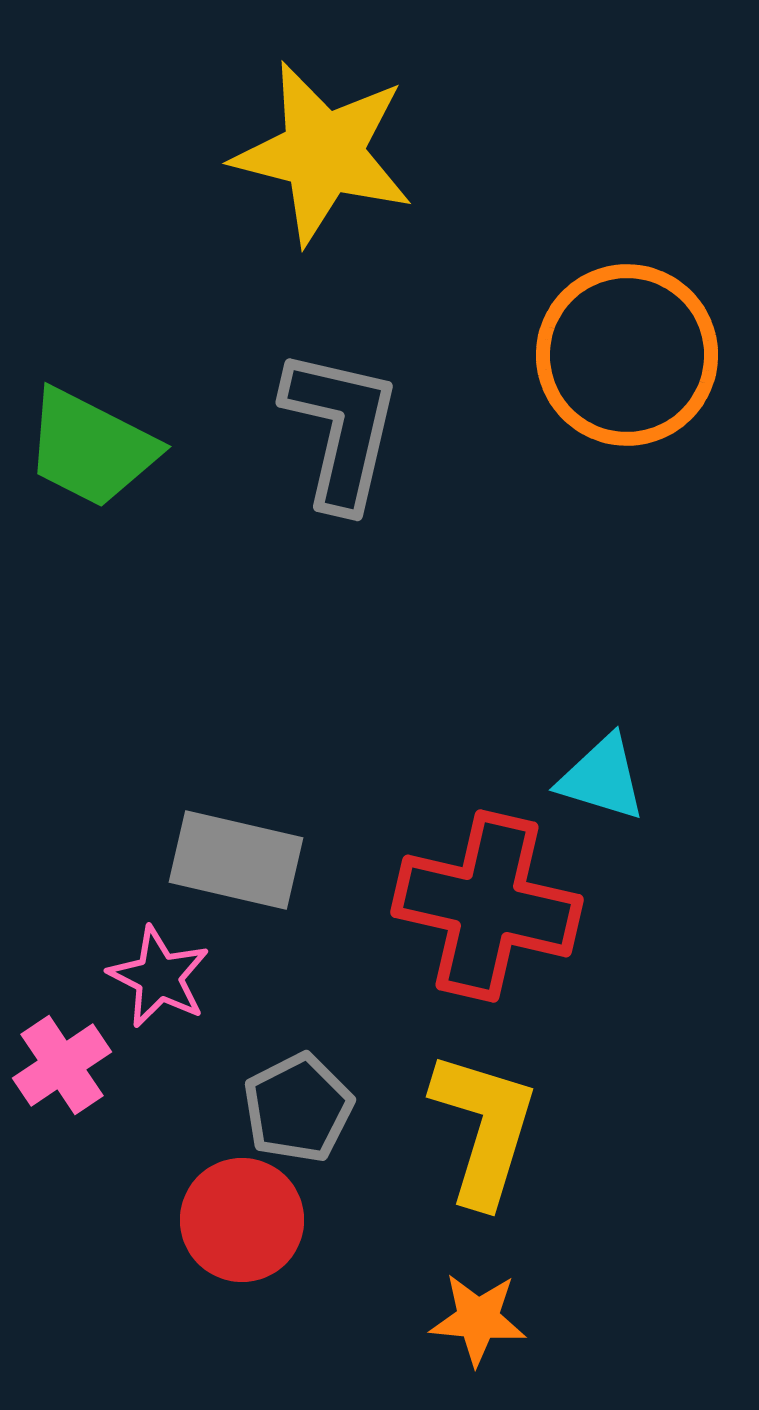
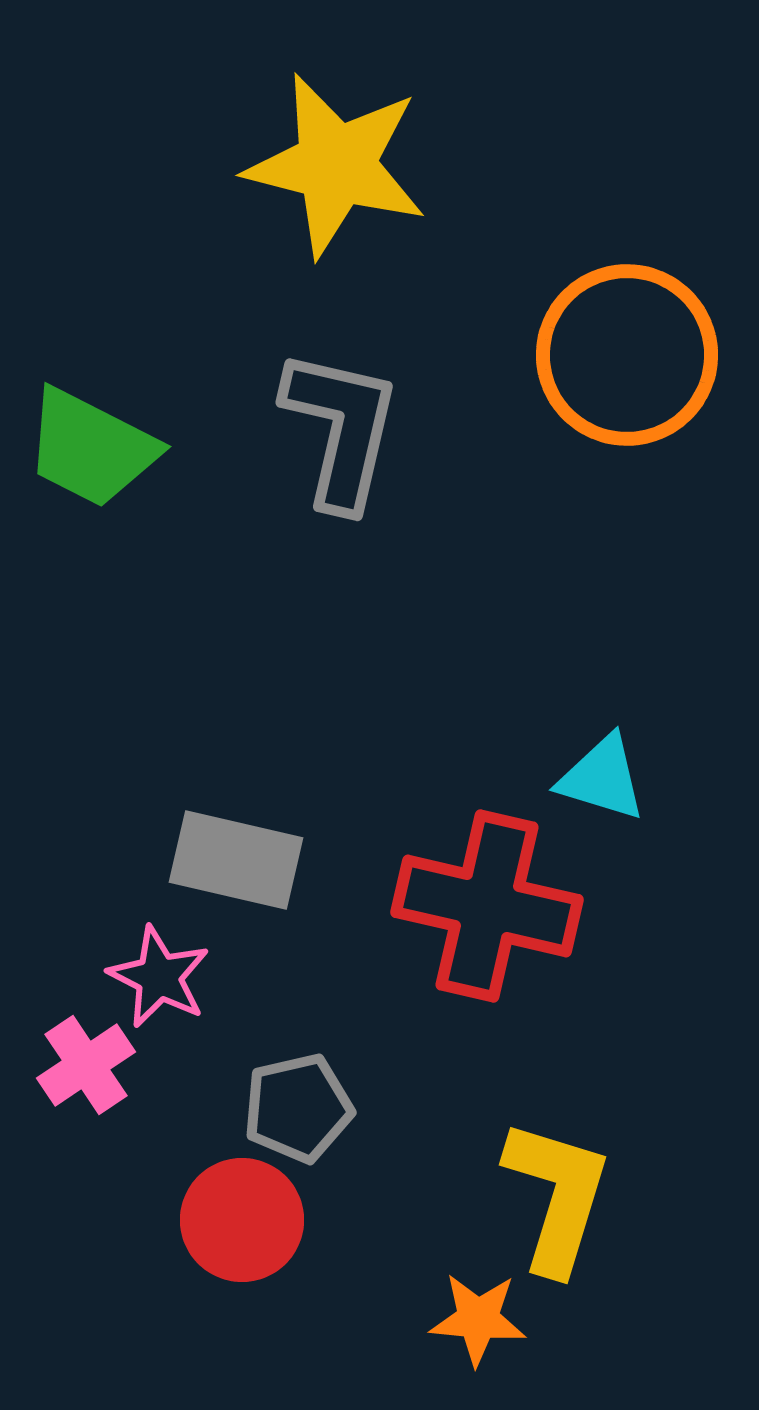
yellow star: moved 13 px right, 12 px down
pink cross: moved 24 px right
gray pentagon: rotated 14 degrees clockwise
yellow L-shape: moved 73 px right, 68 px down
